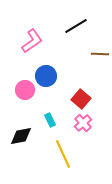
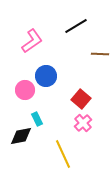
cyan rectangle: moved 13 px left, 1 px up
